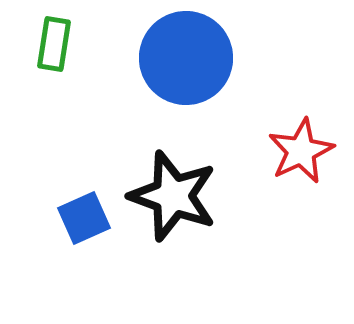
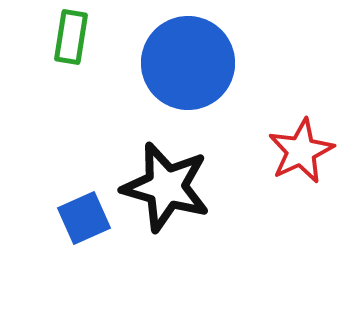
green rectangle: moved 17 px right, 7 px up
blue circle: moved 2 px right, 5 px down
black star: moved 7 px left, 9 px up; rotated 4 degrees counterclockwise
